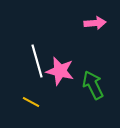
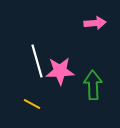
pink star: rotated 16 degrees counterclockwise
green arrow: rotated 24 degrees clockwise
yellow line: moved 1 px right, 2 px down
